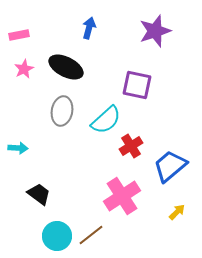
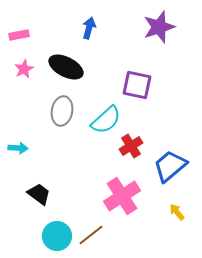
purple star: moved 4 px right, 4 px up
yellow arrow: rotated 84 degrees counterclockwise
